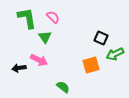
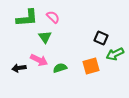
green L-shape: rotated 95 degrees clockwise
orange square: moved 1 px down
green semicircle: moved 3 px left, 19 px up; rotated 56 degrees counterclockwise
